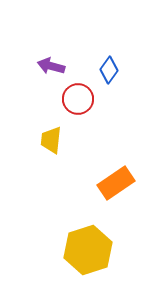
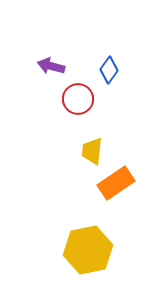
yellow trapezoid: moved 41 px right, 11 px down
yellow hexagon: rotated 6 degrees clockwise
